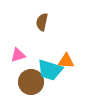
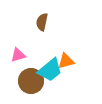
orange triangle: rotated 18 degrees counterclockwise
cyan trapezoid: rotated 56 degrees counterclockwise
brown circle: moved 1 px up
